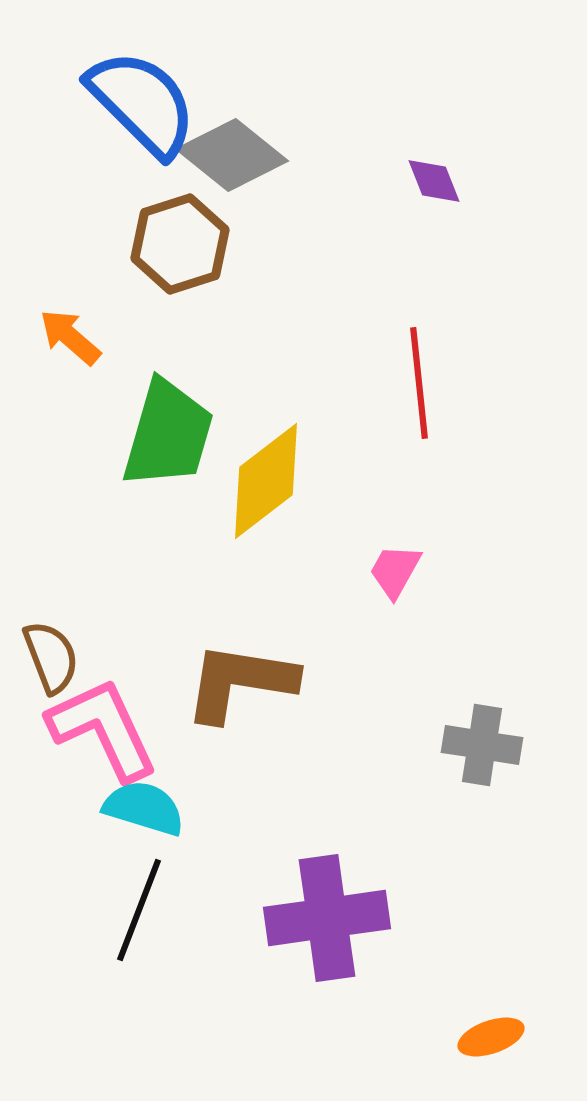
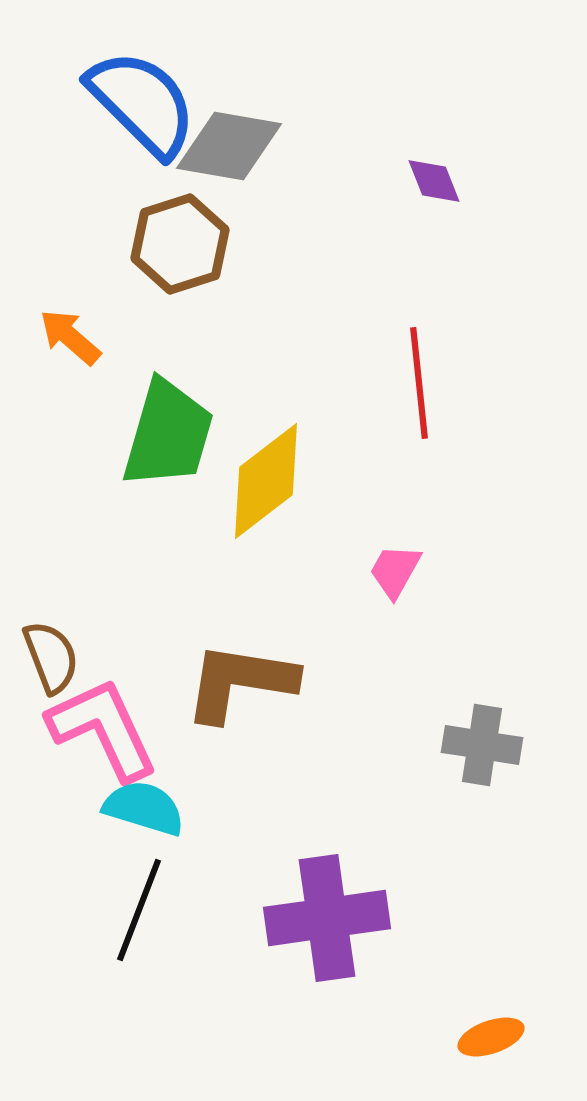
gray diamond: moved 3 px left, 9 px up; rotated 29 degrees counterclockwise
